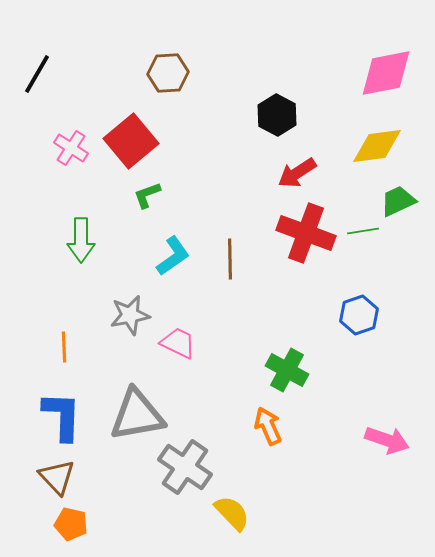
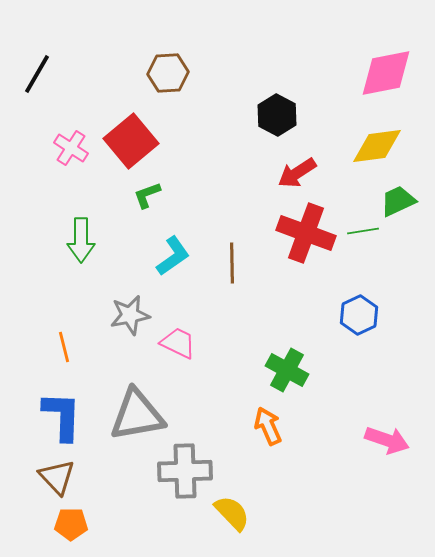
brown line: moved 2 px right, 4 px down
blue hexagon: rotated 6 degrees counterclockwise
orange line: rotated 12 degrees counterclockwise
gray cross: moved 4 px down; rotated 36 degrees counterclockwise
orange pentagon: rotated 12 degrees counterclockwise
